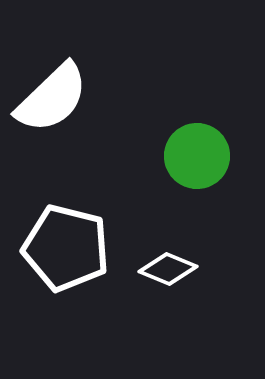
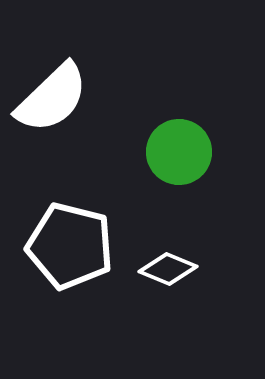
green circle: moved 18 px left, 4 px up
white pentagon: moved 4 px right, 2 px up
